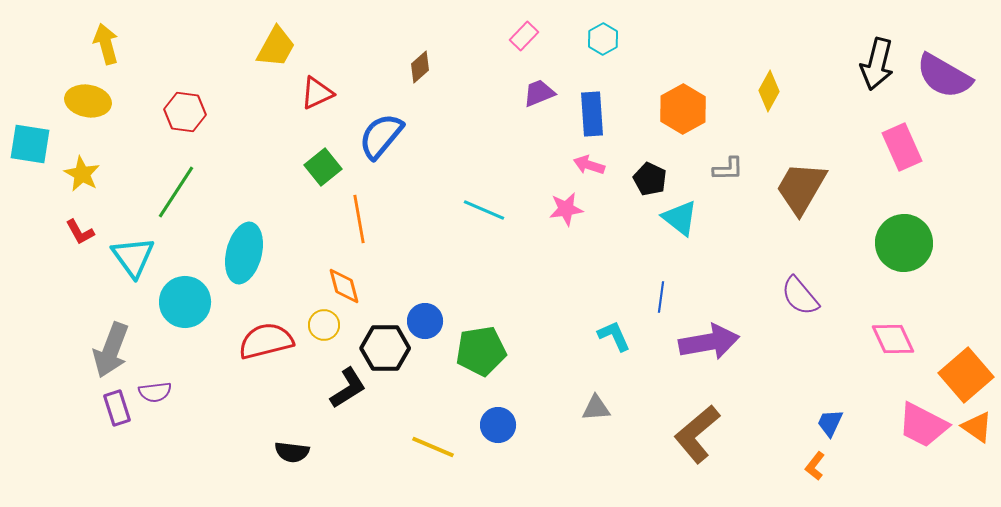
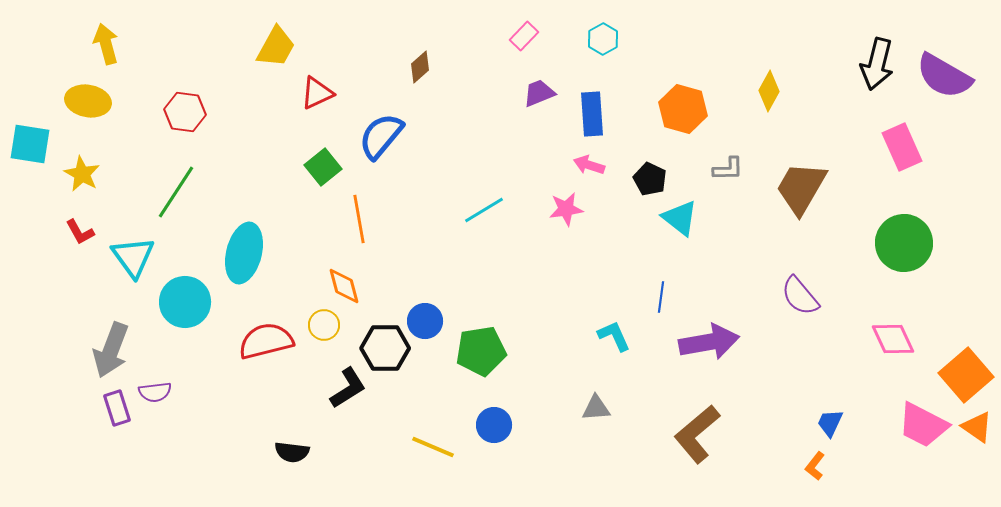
orange hexagon at (683, 109): rotated 15 degrees counterclockwise
cyan line at (484, 210): rotated 54 degrees counterclockwise
blue circle at (498, 425): moved 4 px left
